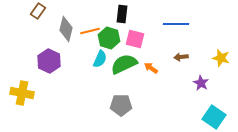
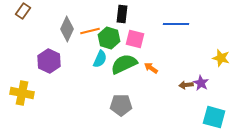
brown rectangle: moved 15 px left
gray diamond: moved 1 px right; rotated 10 degrees clockwise
brown arrow: moved 5 px right, 28 px down
cyan square: rotated 20 degrees counterclockwise
